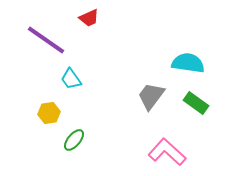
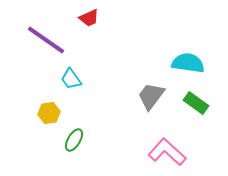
green ellipse: rotated 10 degrees counterclockwise
